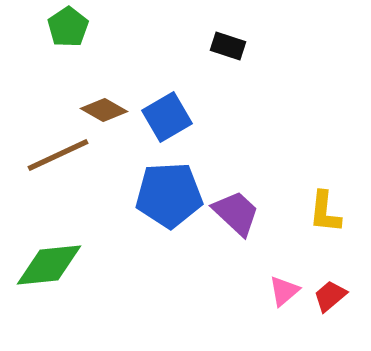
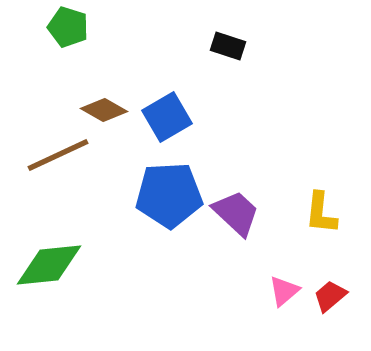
green pentagon: rotated 21 degrees counterclockwise
yellow L-shape: moved 4 px left, 1 px down
